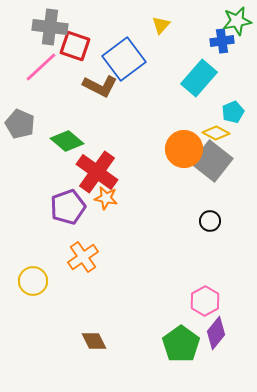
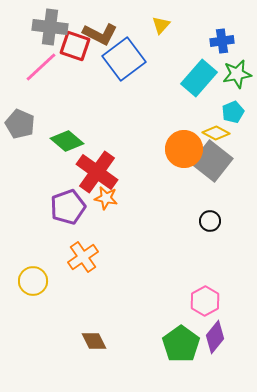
green star: moved 53 px down
brown L-shape: moved 52 px up
purple diamond: moved 1 px left, 4 px down
